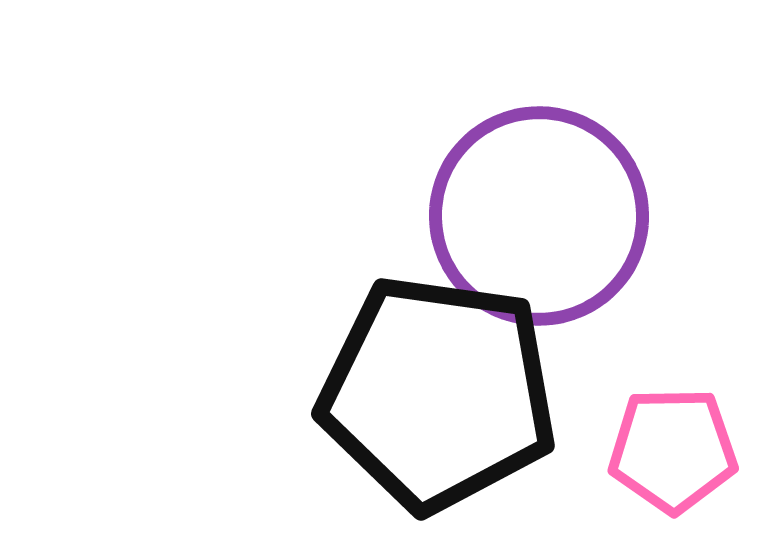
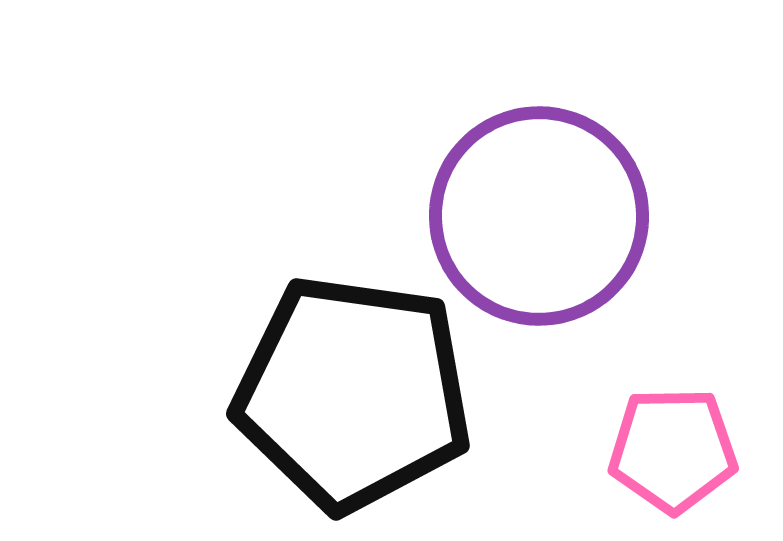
black pentagon: moved 85 px left
